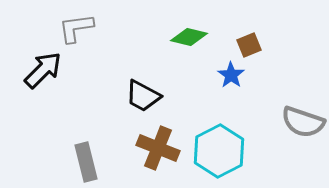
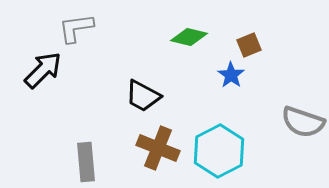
gray rectangle: rotated 9 degrees clockwise
